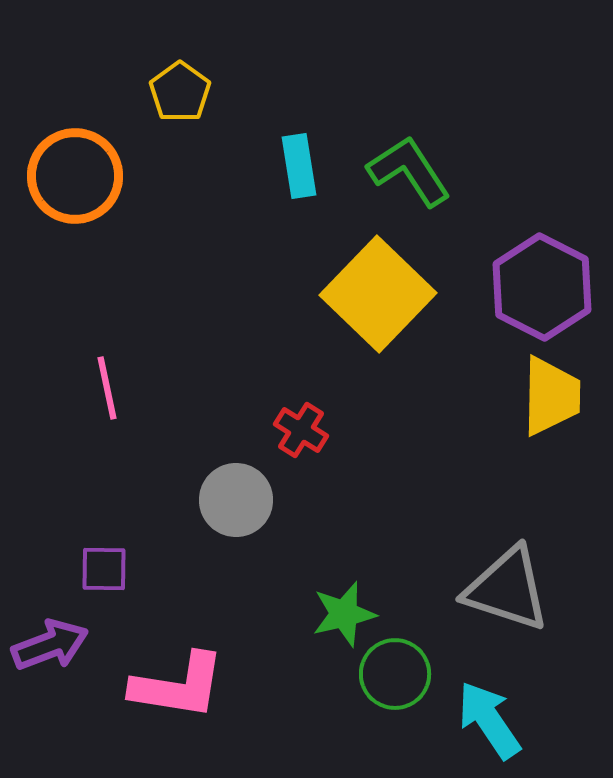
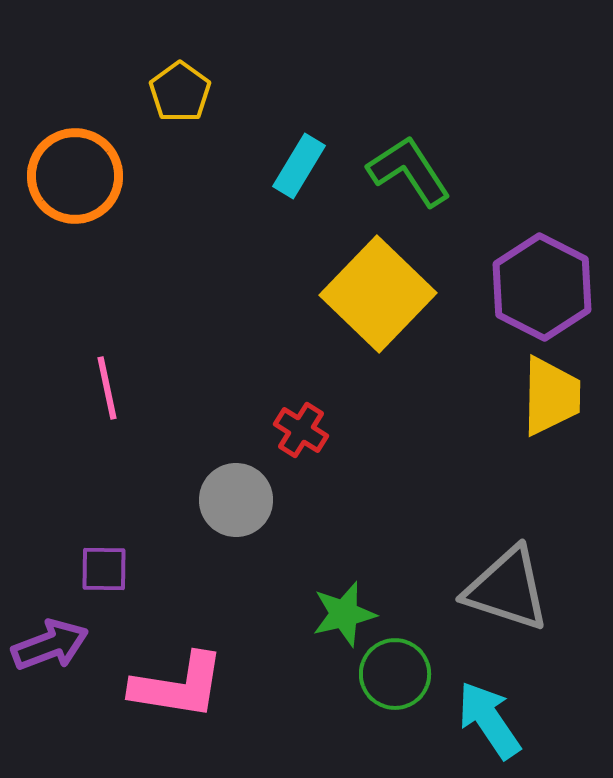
cyan rectangle: rotated 40 degrees clockwise
